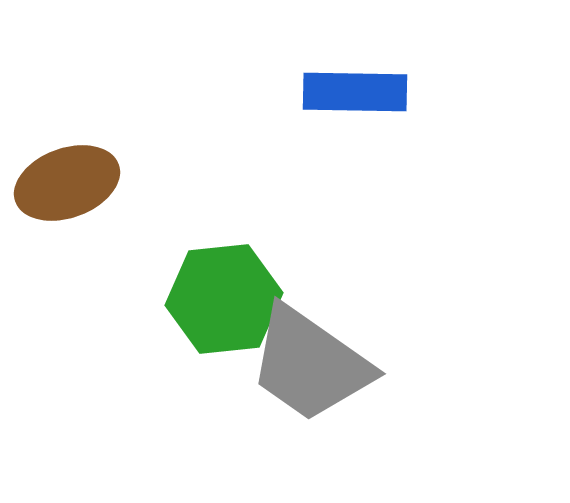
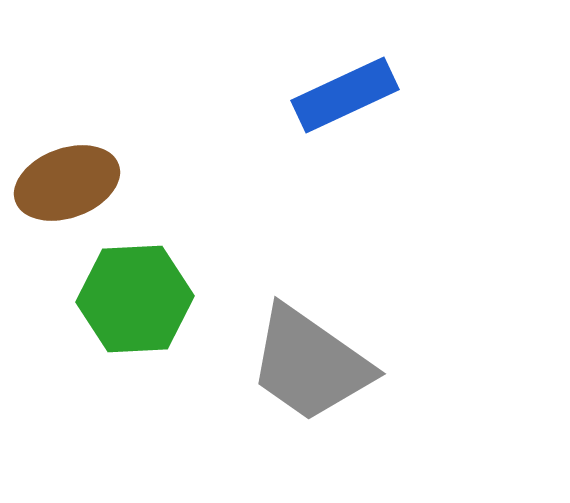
blue rectangle: moved 10 px left, 3 px down; rotated 26 degrees counterclockwise
green hexagon: moved 89 px left; rotated 3 degrees clockwise
